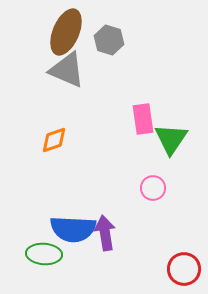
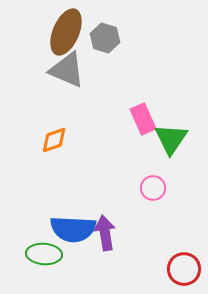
gray hexagon: moved 4 px left, 2 px up
pink rectangle: rotated 16 degrees counterclockwise
